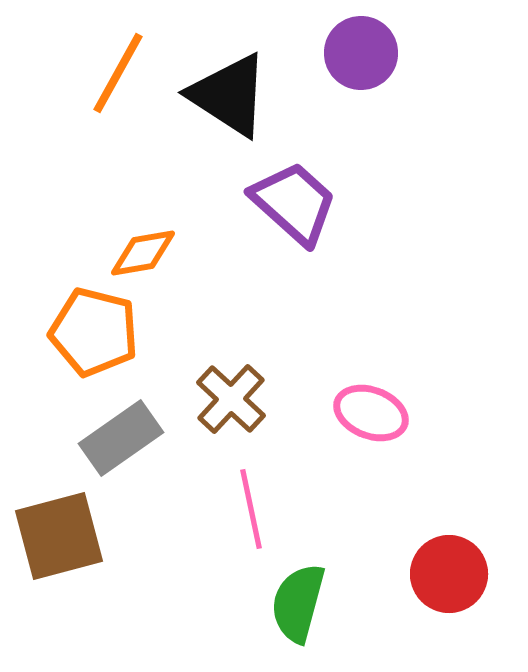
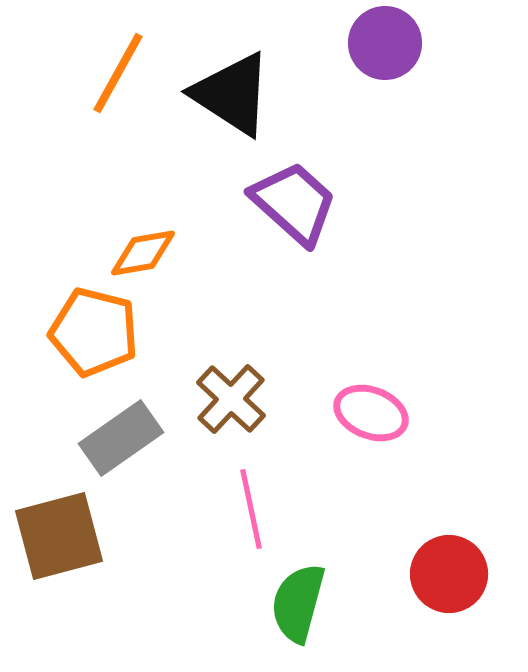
purple circle: moved 24 px right, 10 px up
black triangle: moved 3 px right, 1 px up
